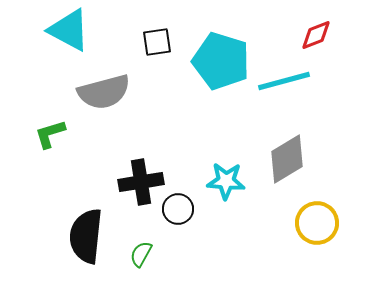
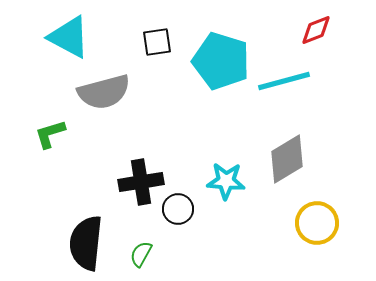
cyan triangle: moved 7 px down
red diamond: moved 5 px up
black semicircle: moved 7 px down
